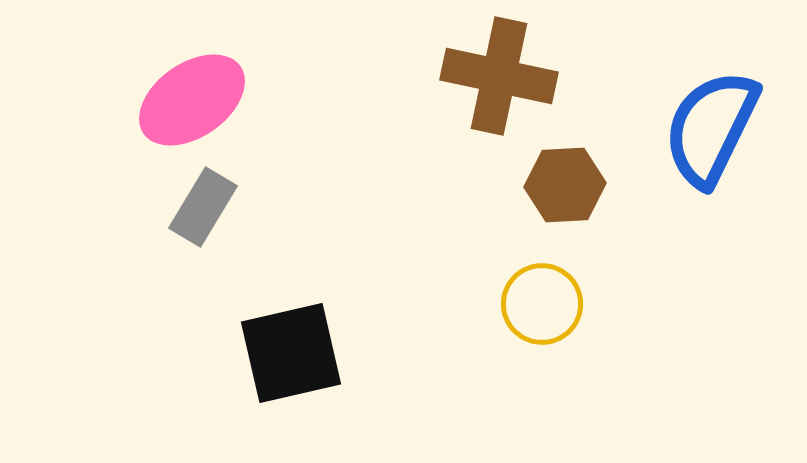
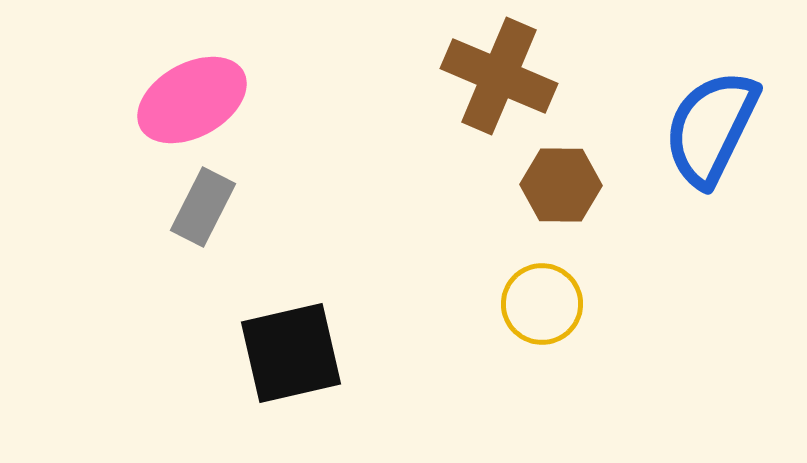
brown cross: rotated 11 degrees clockwise
pink ellipse: rotated 6 degrees clockwise
brown hexagon: moved 4 px left; rotated 4 degrees clockwise
gray rectangle: rotated 4 degrees counterclockwise
